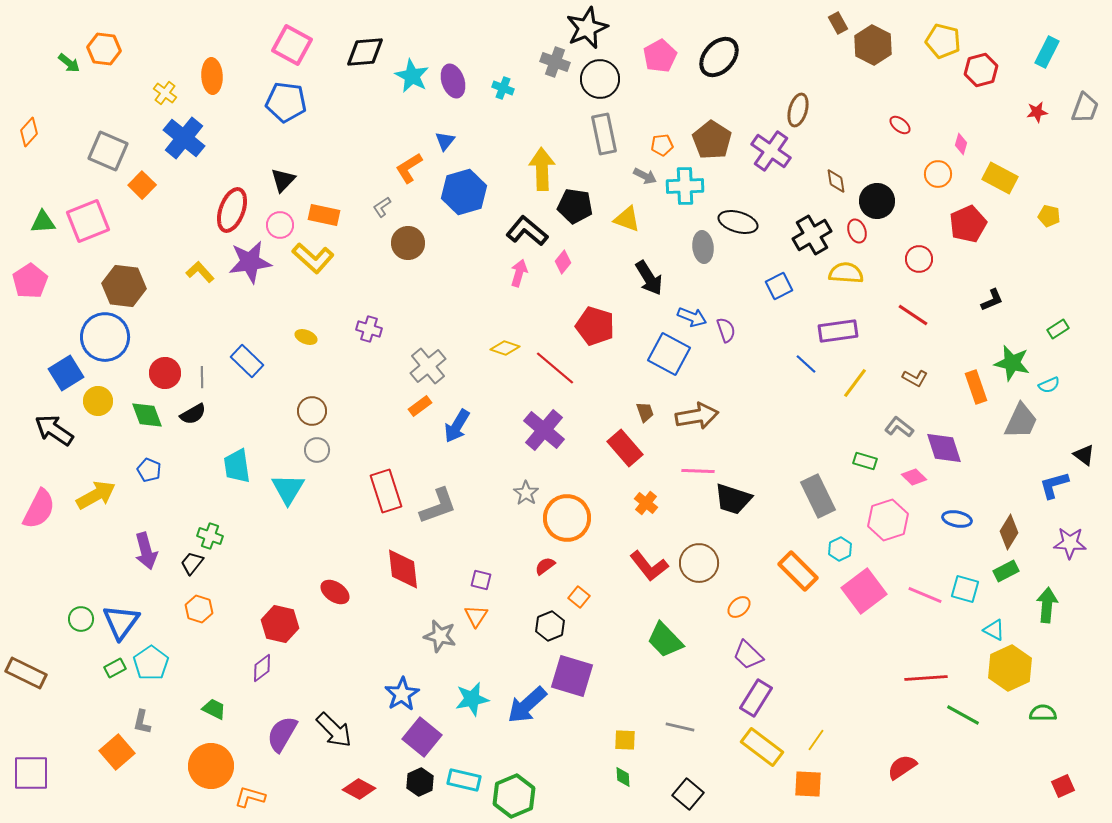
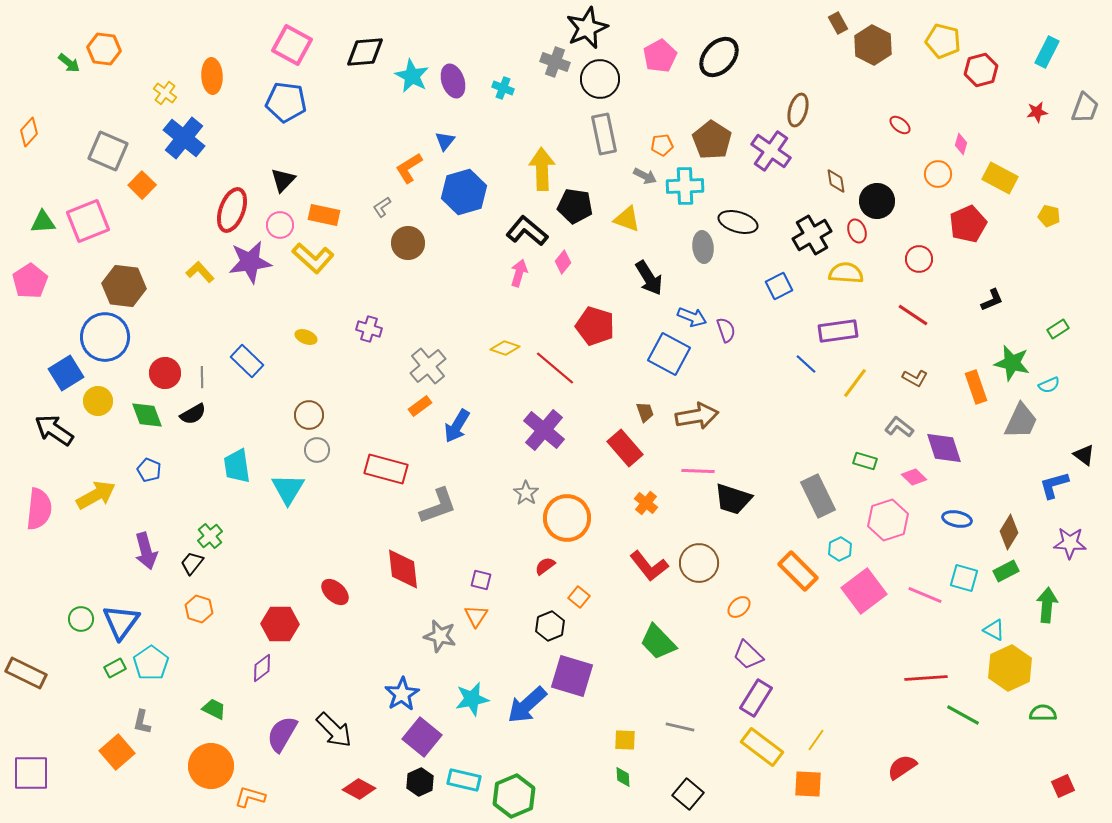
brown circle at (312, 411): moved 3 px left, 4 px down
red rectangle at (386, 491): moved 22 px up; rotated 57 degrees counterclockwise
pink semicircle at (39, 509): rotated 21 degrees counterclockwise
green cross at (210, 536): rotated 30 degrees clockwise
cyan square at (965, 589): moved 1 px left, 11 px up
red ellipse at (335, 592): rotated 8 degrees clockwise
red hexagon at (280, 624): rotated 12 degrees counterclockwise
green trapezoid at (665, 640): moved 7 px left, 2 px down
